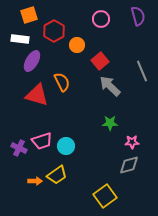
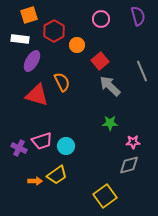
pink star: moved 1 px right
